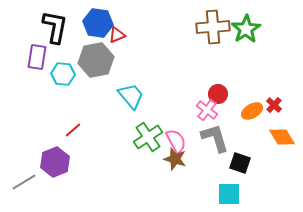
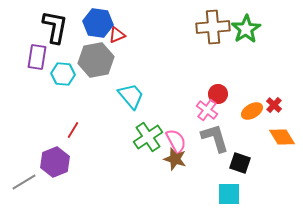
red line: rotated 18 degrees counterclockwise
